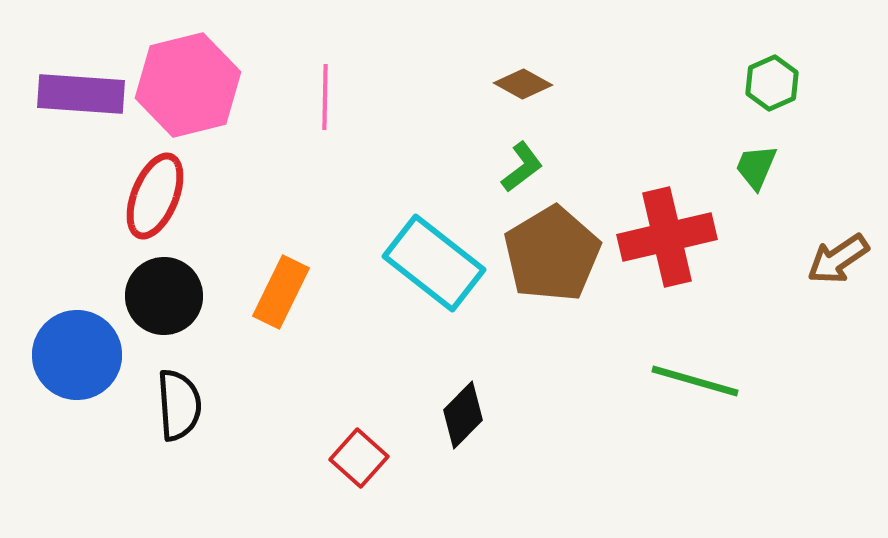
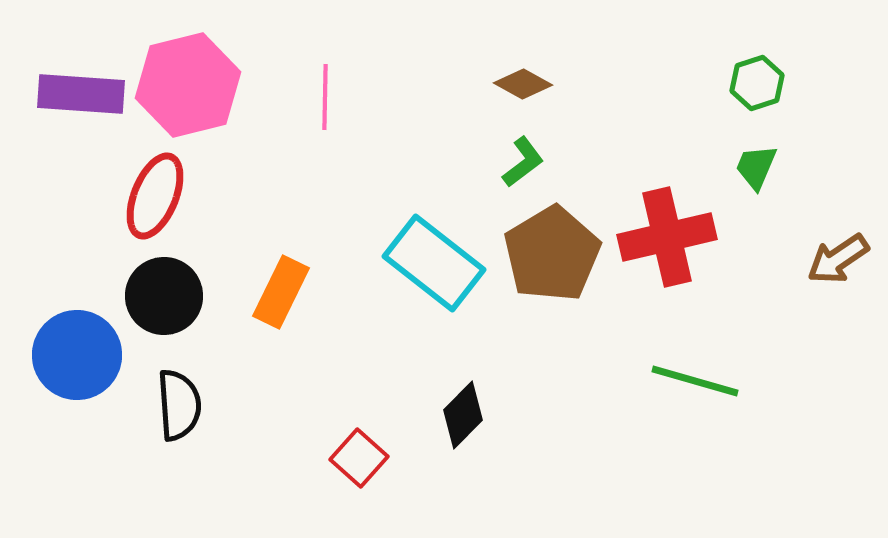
green hexagon: moved 15 px left; rotated 6 degrees clockwise
green L-shape: moved 1 px right, 5 px up
